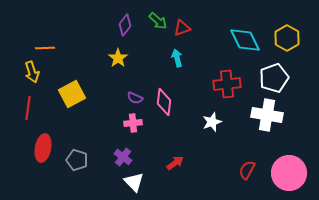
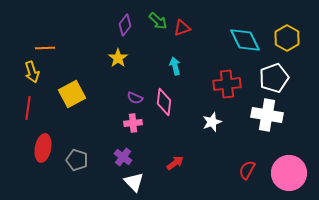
cyan arrow: moved 2 px left, 8 px down
